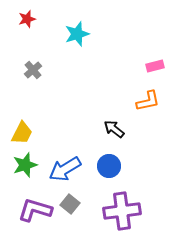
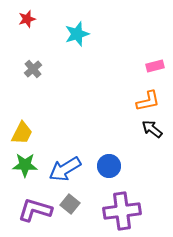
gray cross: moved 1 px up
black arrow: moved 38 px right
green star: rotated 20 degrees clockwise
